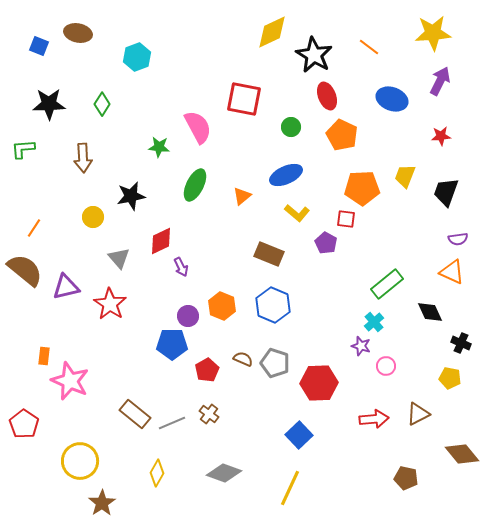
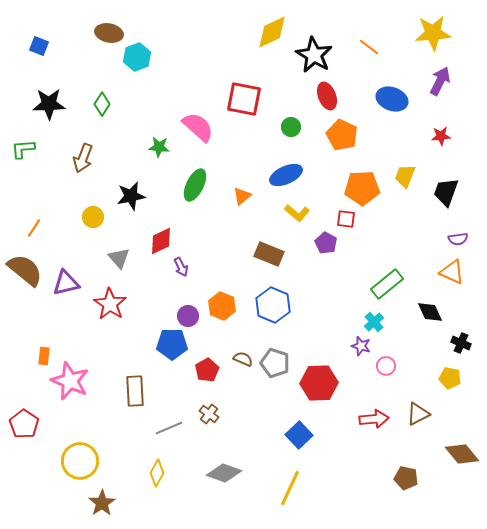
brown ellipse at (78, 33): moved 31 px right
pink semicircle at (198, 127): rotated 20 degrees counterclockwise
brown arrow at (83, 158): rotated 24 degrees clockwise
purple triangle at (66, 287): moved 4 px up
brown rectangle at (135, 414): moved 23 px up; rotated 48 degrees clockwise
gray line at (172, 423): moved 3 px left, 5 px down
